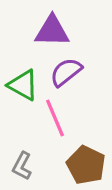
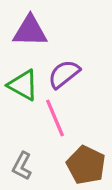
purple triangle: moved 22 px left
purple semicircle: moved 2 px left, 2 px down
